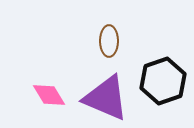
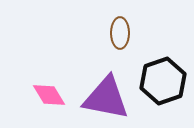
brown ellipse: moved 11 px right, 8 px up
purple triangle: rotated 12 degrees counterclockwise
